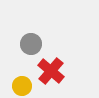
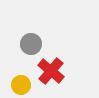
yellow circle: moved 1 px left, 1 px up
